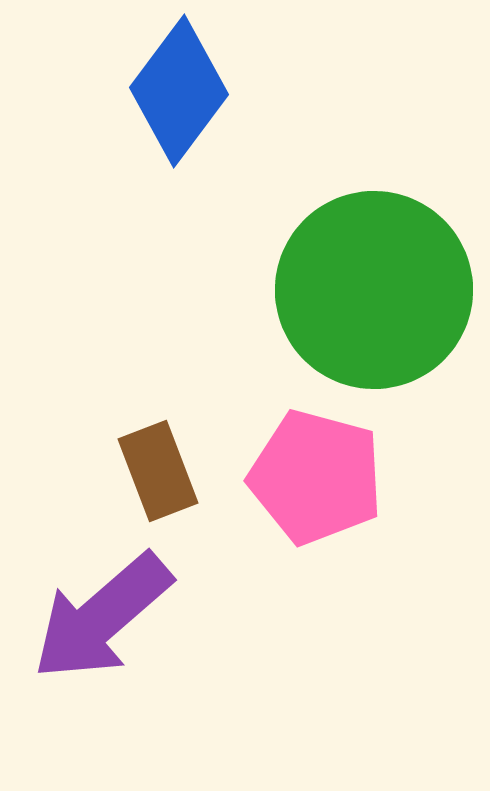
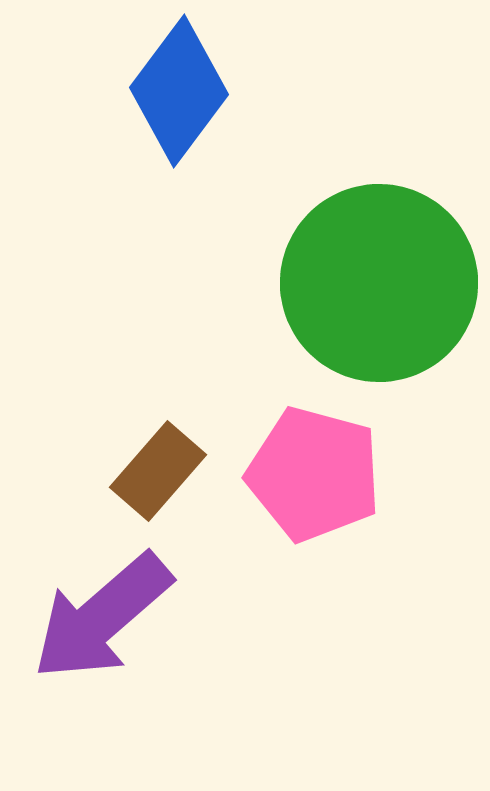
green circle: moved 5 px right, 7 px up
brown rectangle: rotated 62 degrees clockwise
pink pentagon: moved 2 px left, 3 px up
